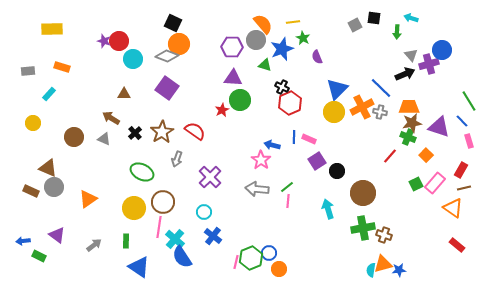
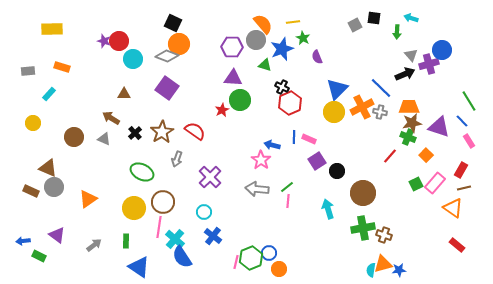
pink rectangle at (469, 141): rotated 16 degrees counterclockwise
